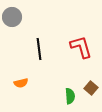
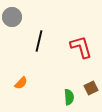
black line: moved 8 px up; rotated 20 degrees clockwise
orange semicircle: rotated 32 degrees counterclockwise
brown square: rotated 24 degrees clockwise
green semicircle: moved 1 px left, 1 px down
